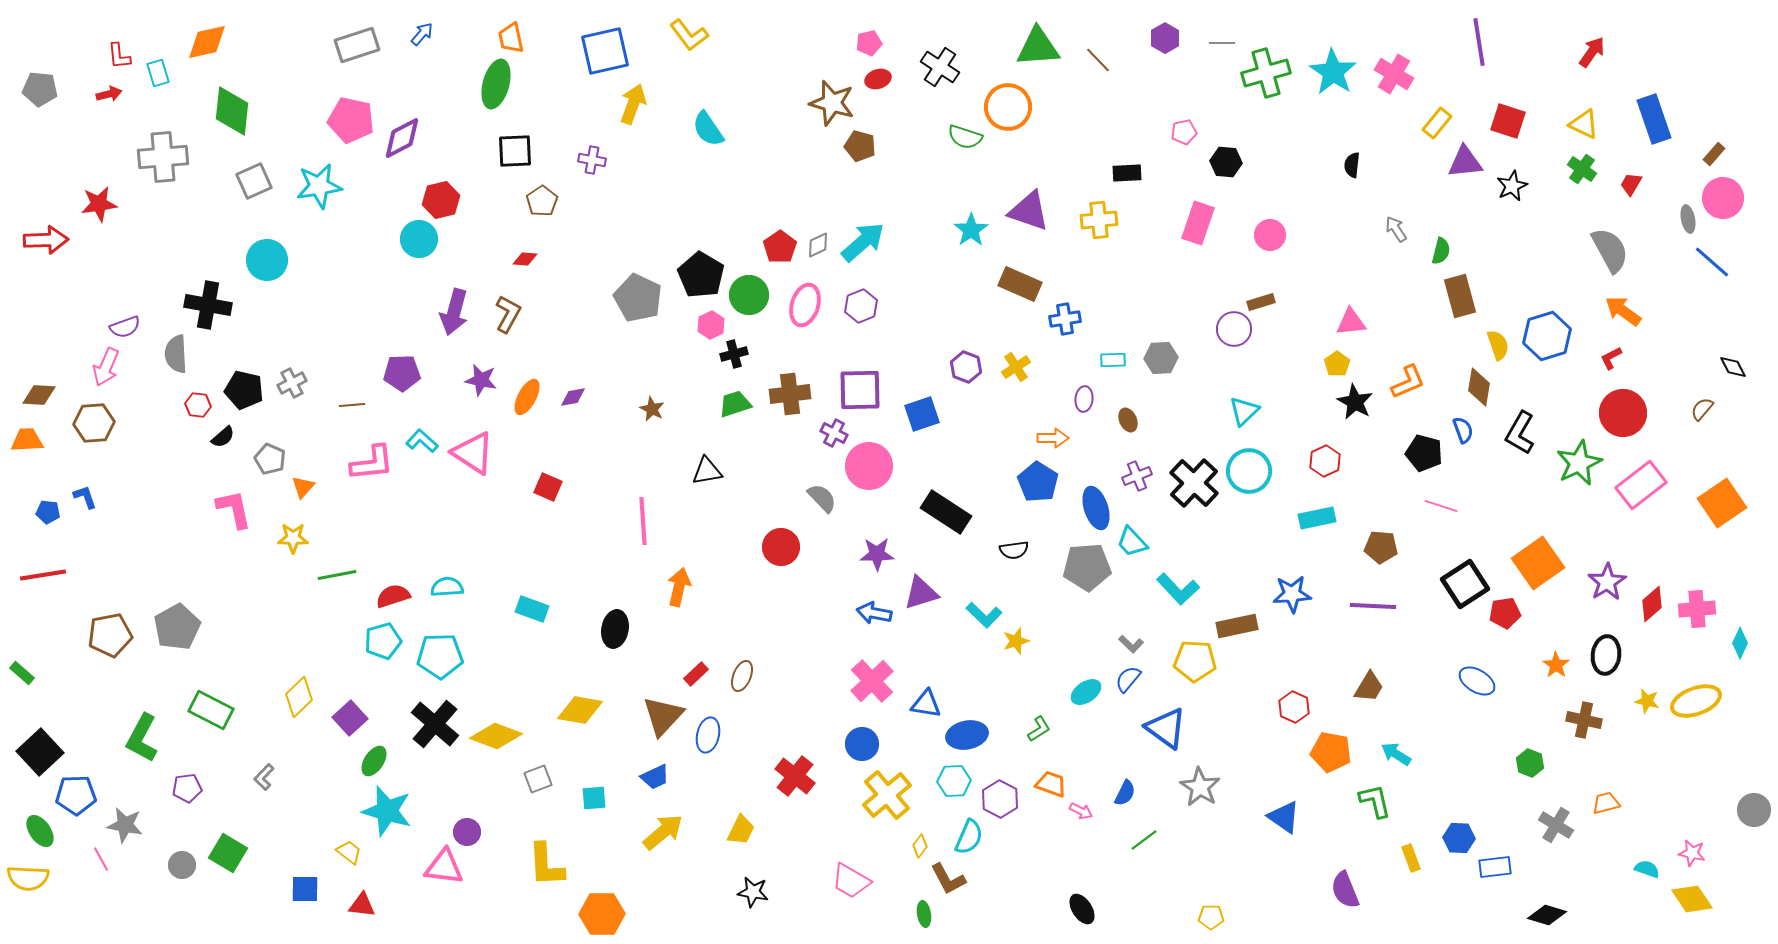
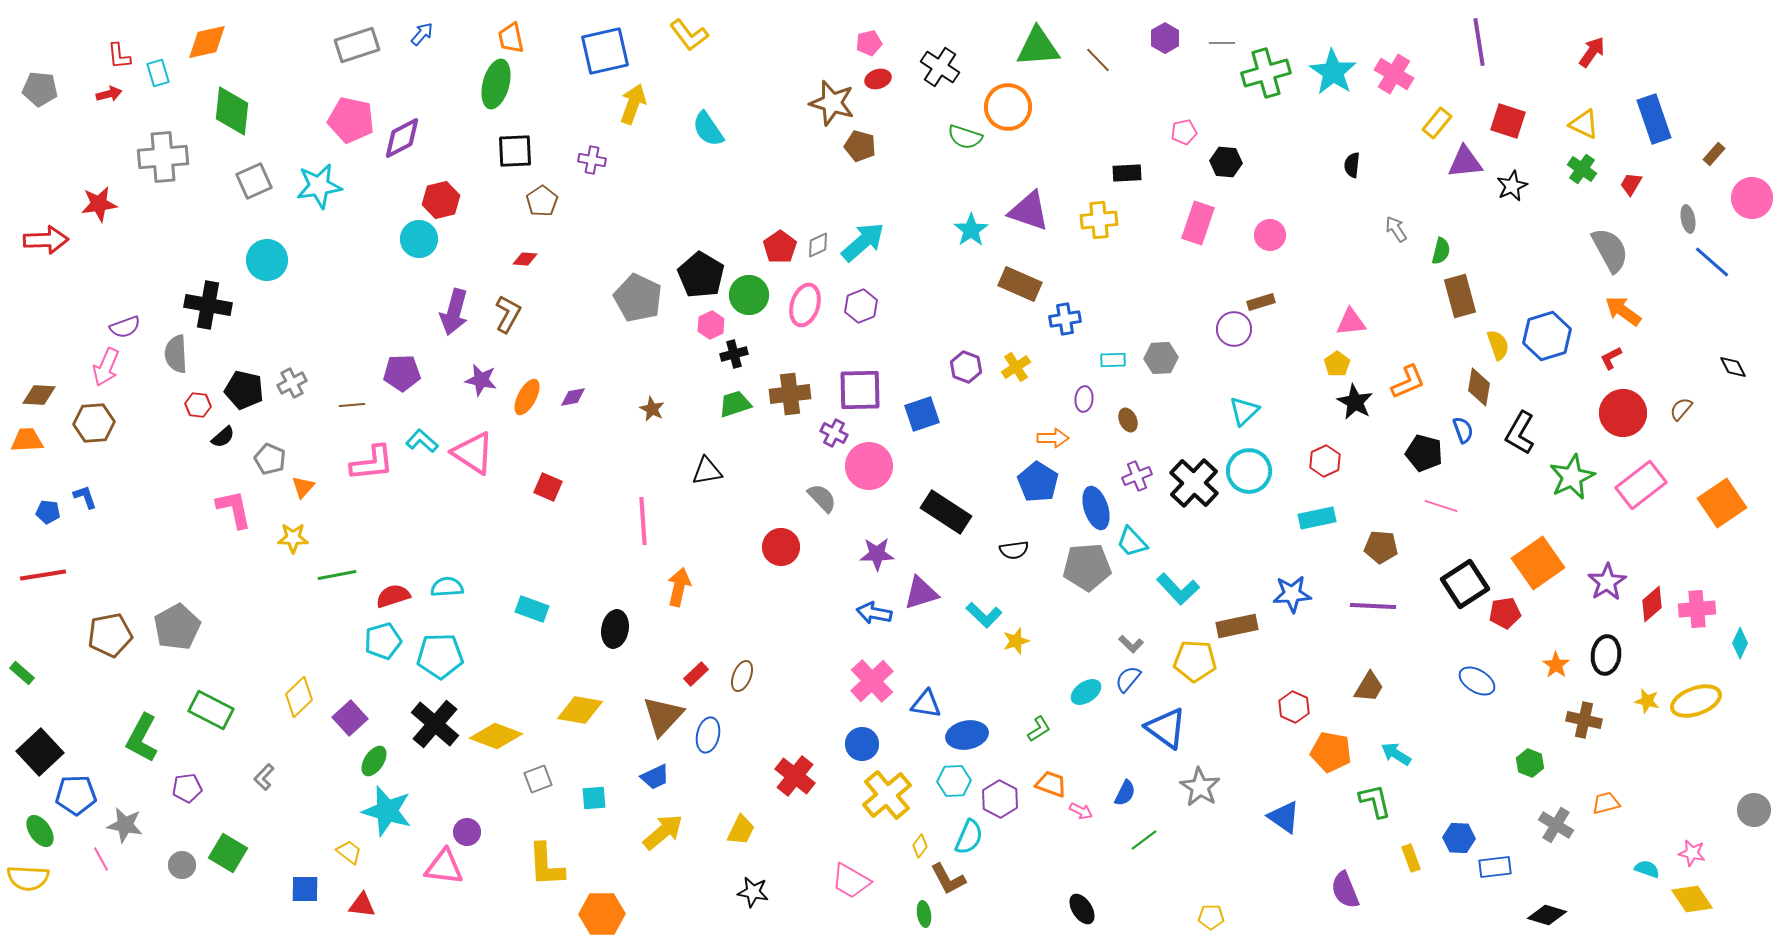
pink circle at (1723, 198): moved 29 px right
brown semicircle at (1702, 409): moved 21 px left
green star at (1579, 463): moved 7 px left, 14 px down
